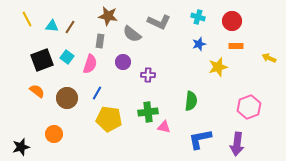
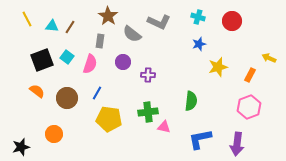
brown star: rotated 24 degrees clockwise
orange rectangle: moved 14 px right, 29 px down; rotated 64 degrees counterclockwise
